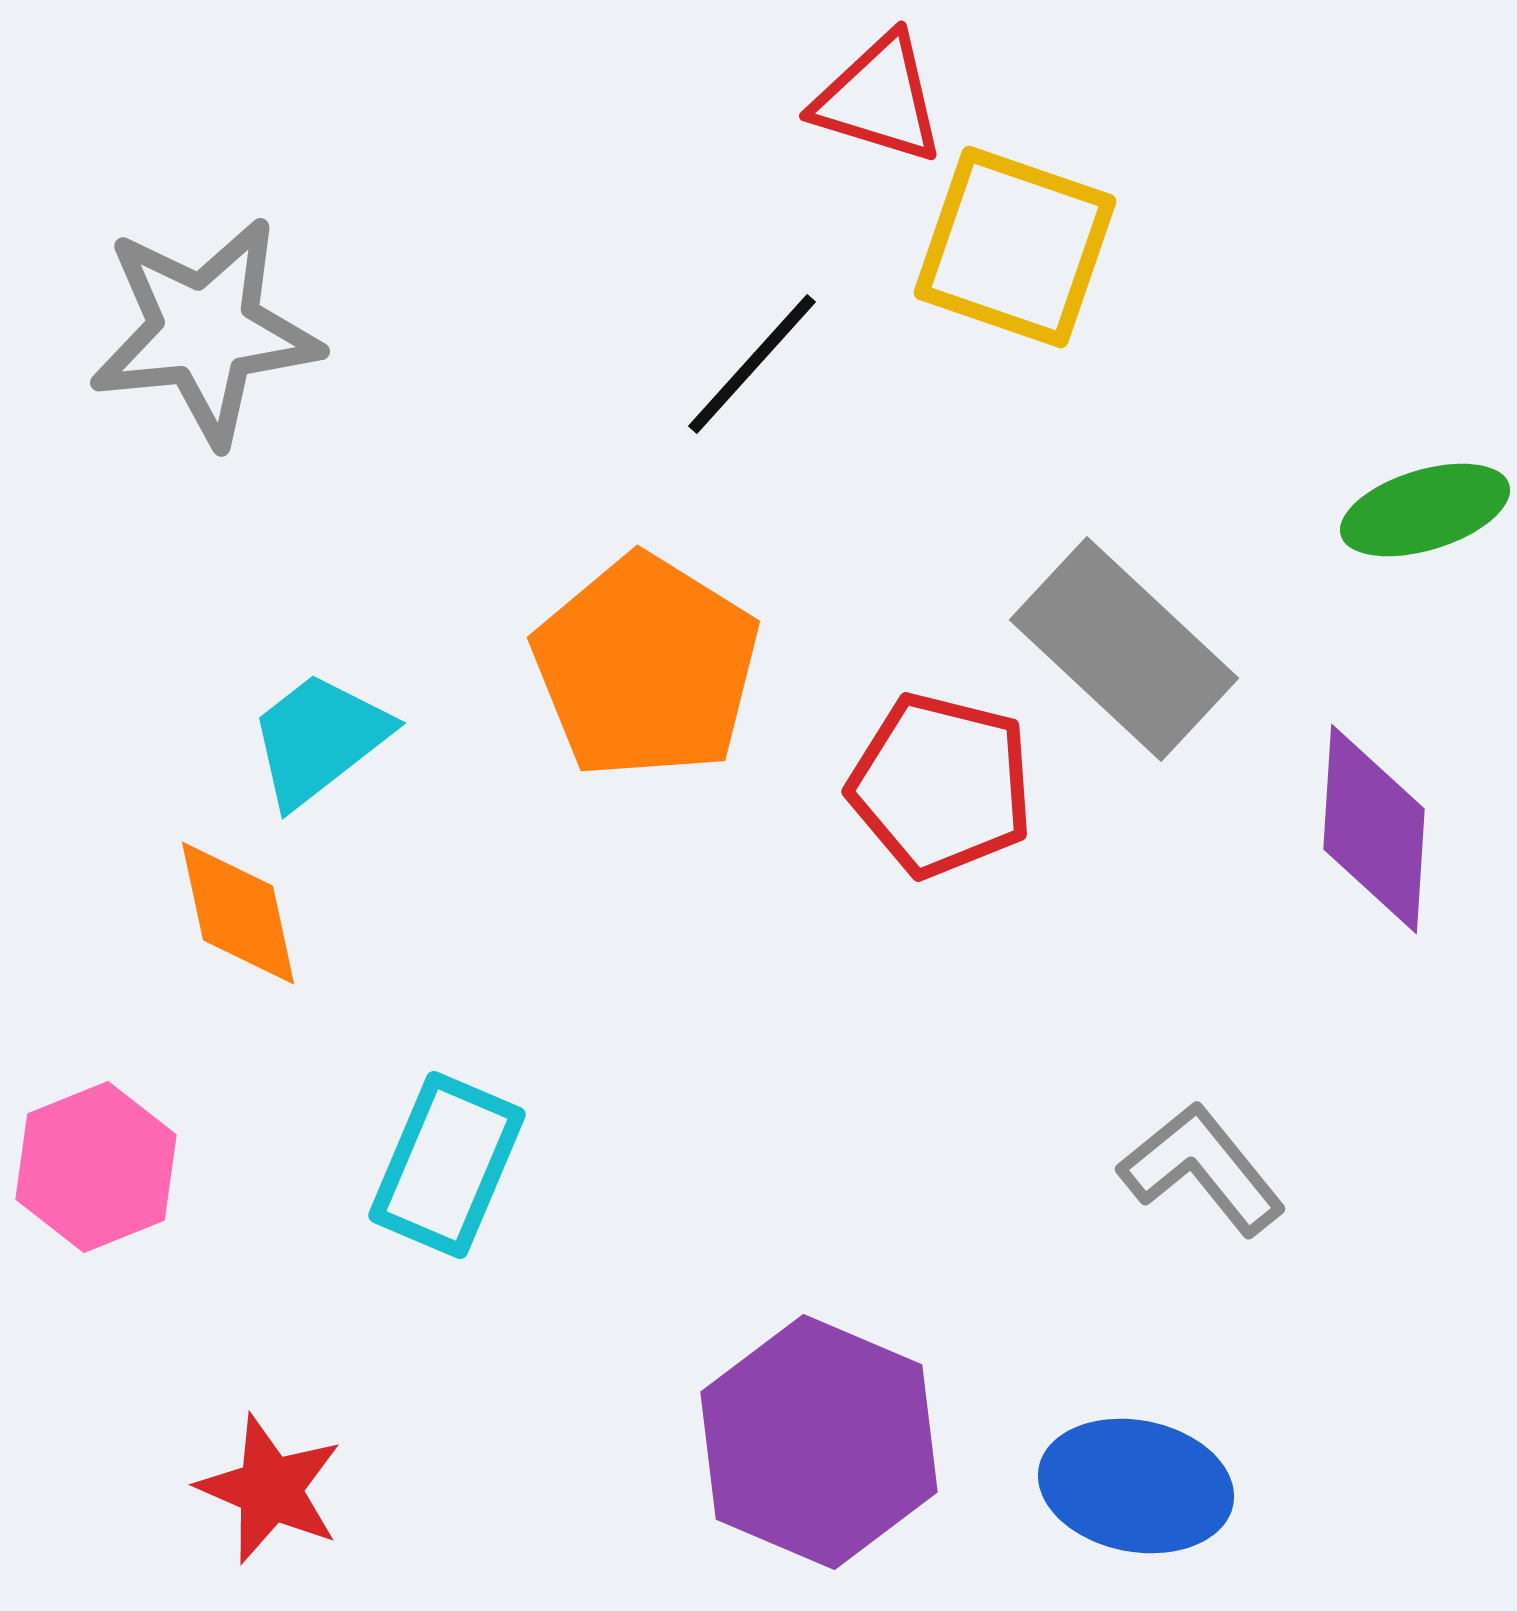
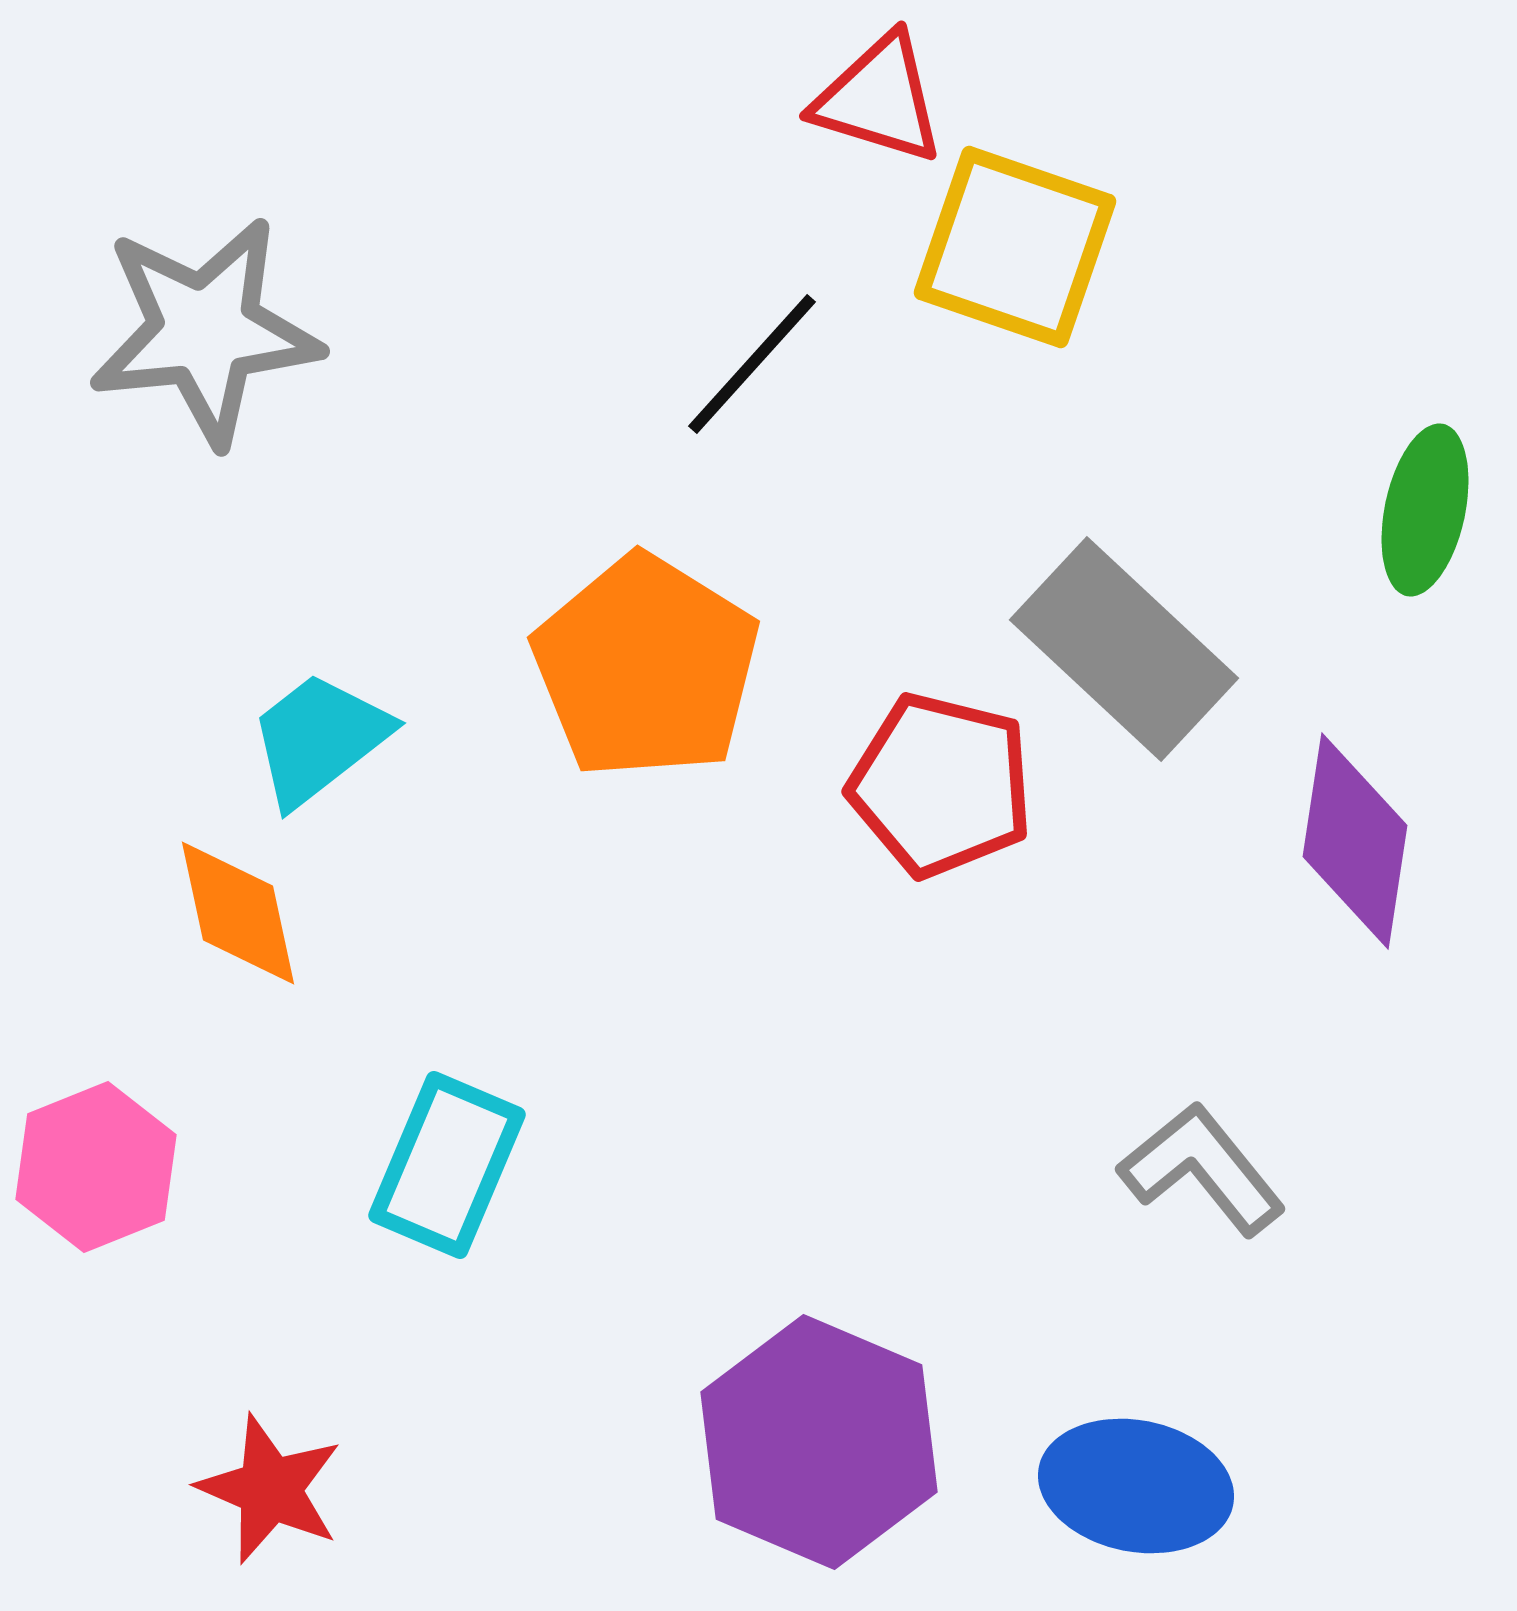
green ellipse: rotated 61 degrees counterclockwise
purple diamond: moved 19 px left, 12 px down; rotated 5 degrees clockwise
